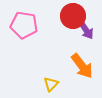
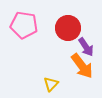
red circle: moved 5 px left, 12 px down
purple arrow: moved 17 px down
